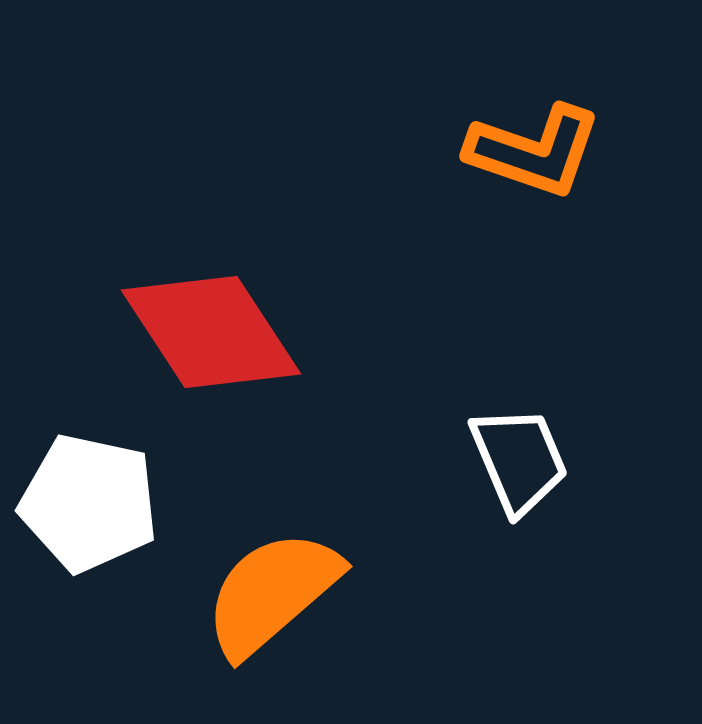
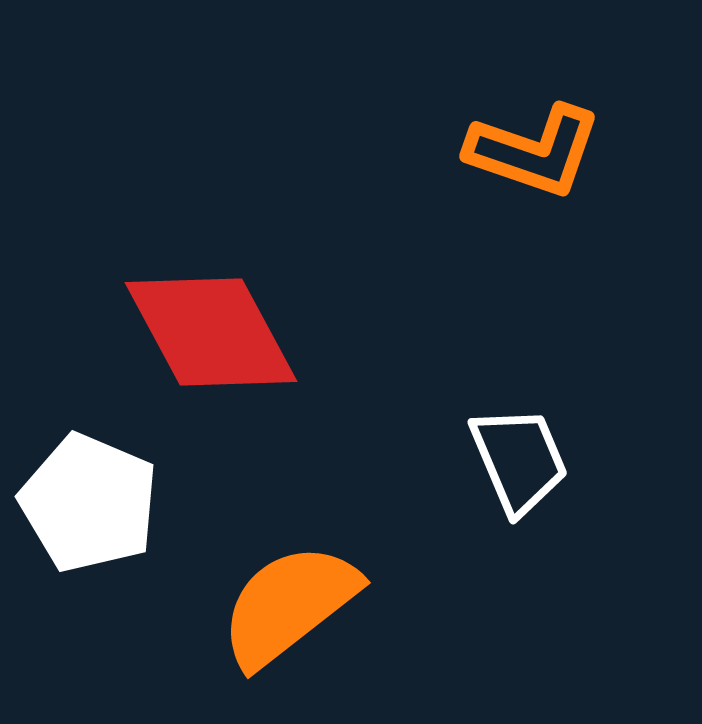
red diamond: rotated 5 degrees clockwise
white pentagon: rotated 11 degrees clockwise
orange semicircle: moved 17 px right, 12 px down; rotated 3 degrees clockwise
